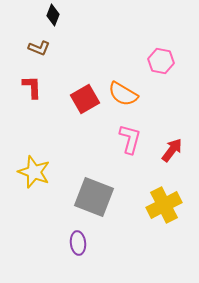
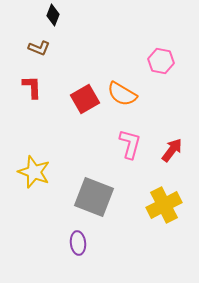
orange semicircle: moved 1 px left
pink L-shape: moved 5 px down
